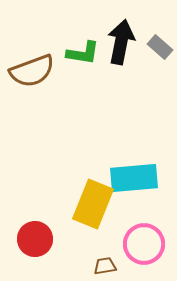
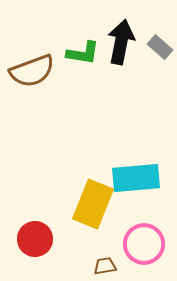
cyan rectangle: moved 2 px right
